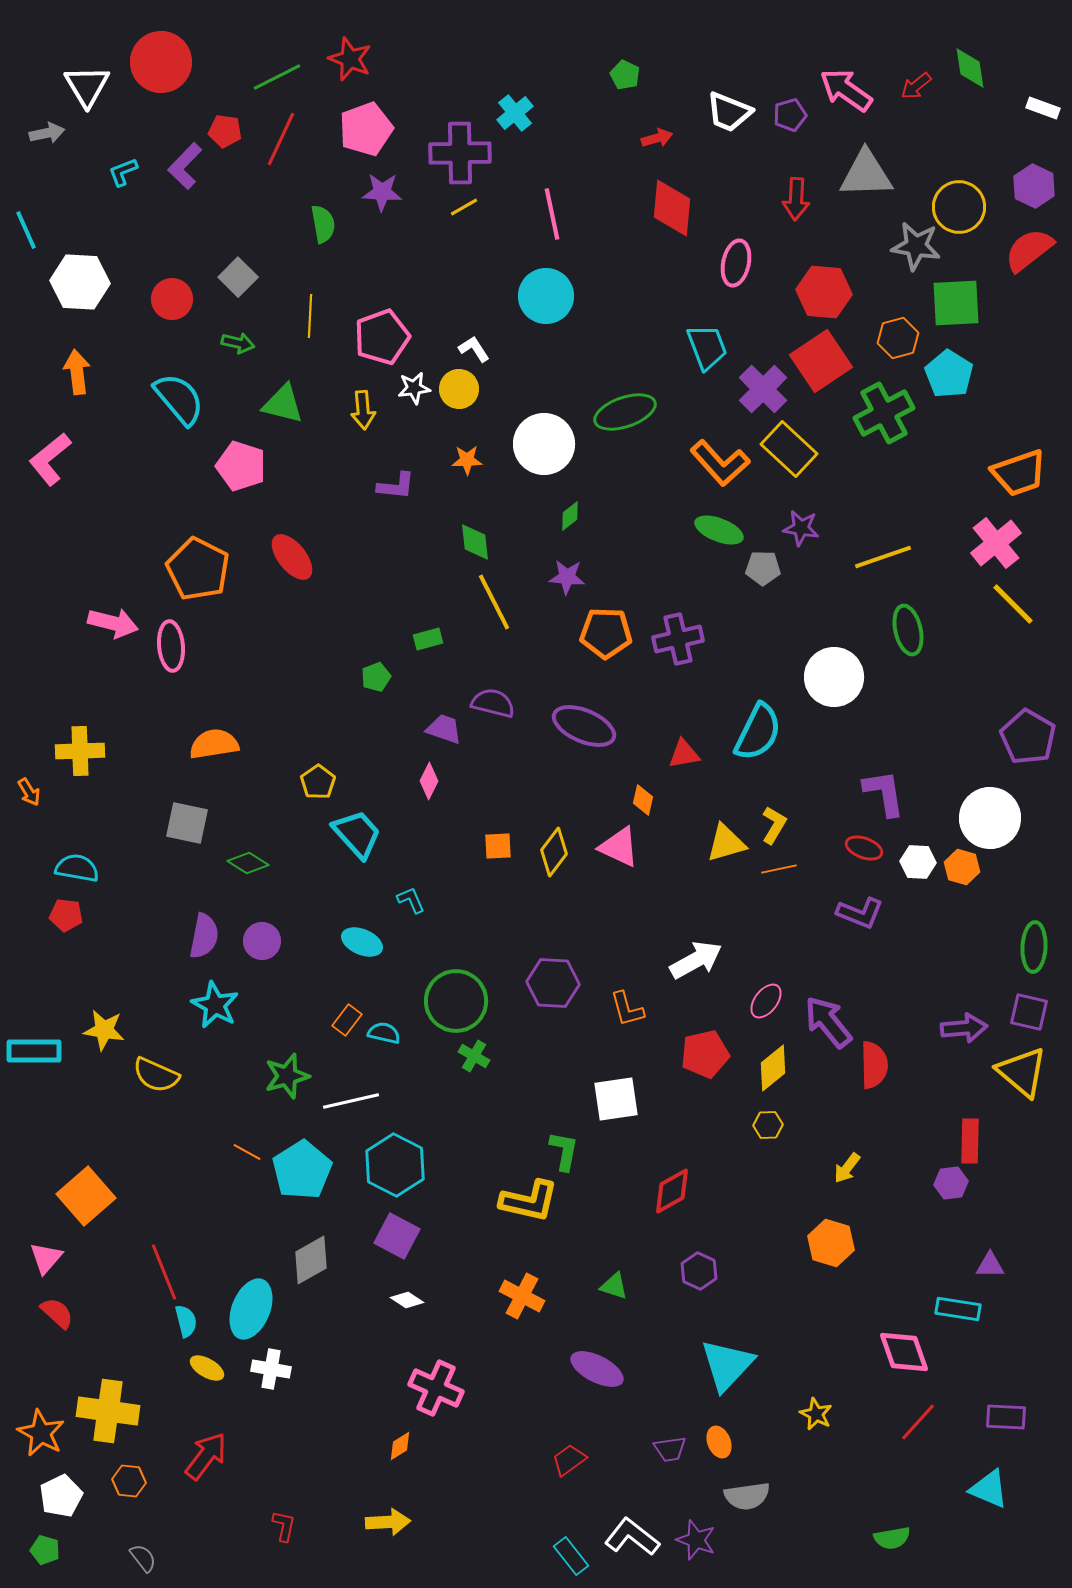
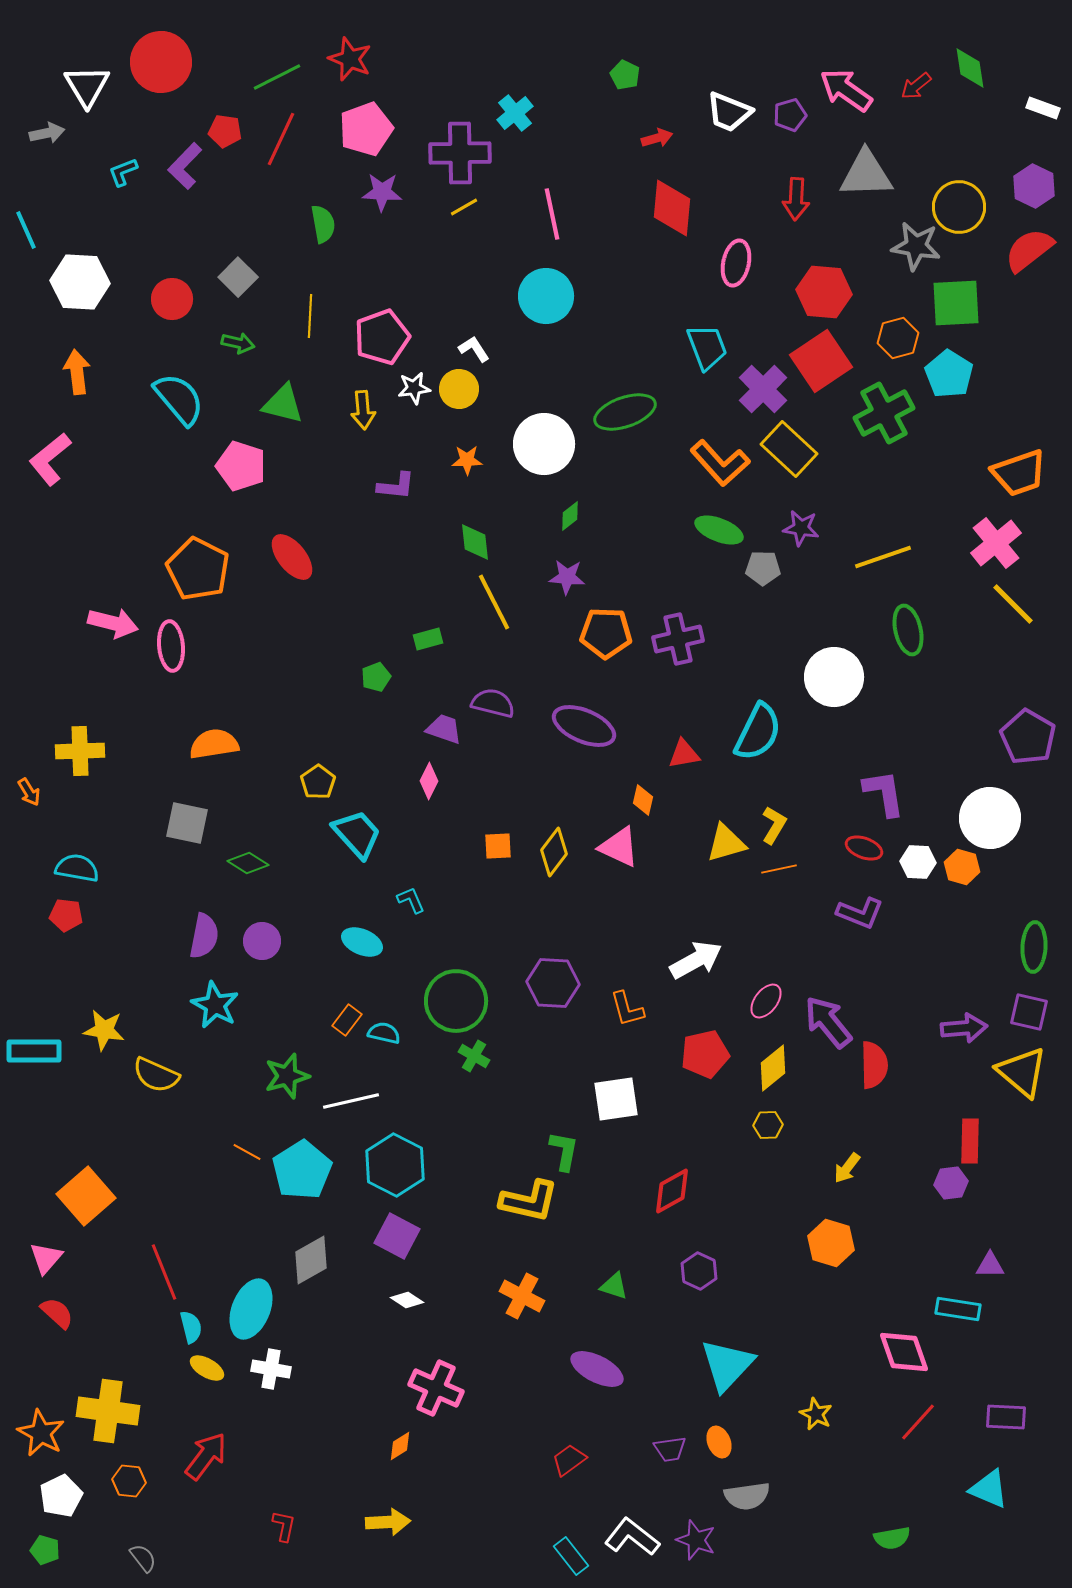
cyan semicircle at (186, 1321): moved 5 px right, 6 px down
